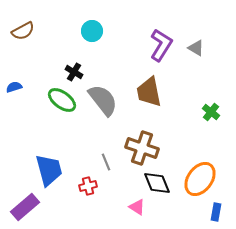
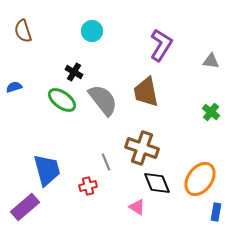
brown semicircle: rotated 100 degrees clockwise
gray triangle: moved 15 px right, 13 px down; rotated 24 degrees counterclockwise
brown trapezoid: moved 3 px left
blue trapezoid: moved 2 px left
